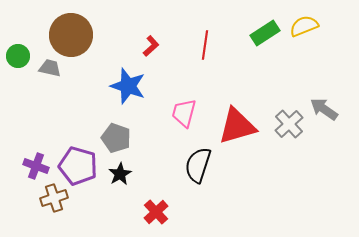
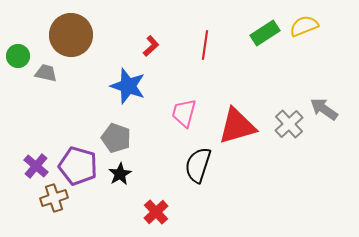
gray trapezoid: moved 4 px left, 5 px down
purple cross: rotated 20 degrees clockwise
